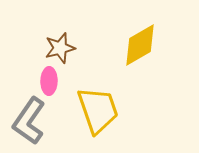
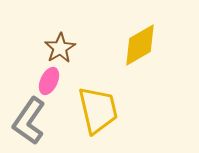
brown star: rotated 16 degrees counterclockwise
pink ellipse: rotated 24 degrees clockwise
yellow trapezoid: rotated 6 degrees clockwise
